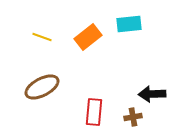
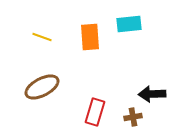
orange rectangle: moved 2 px right; rotated 56 degrees counterclockwise
red rectangle: moved 1 px right; rotated 12 degrees clockwise
